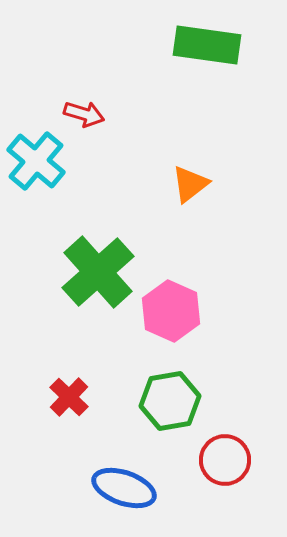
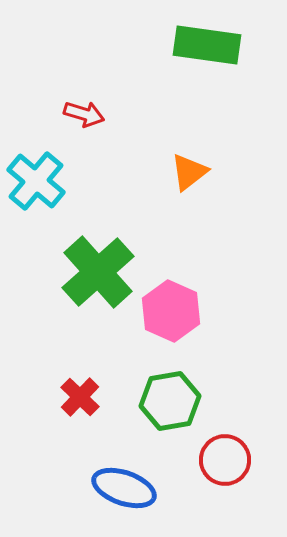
cyan cross: moved 20 px down
orange triangle: moved 1 px left, 12 px up
red cross: moved 11 px right
